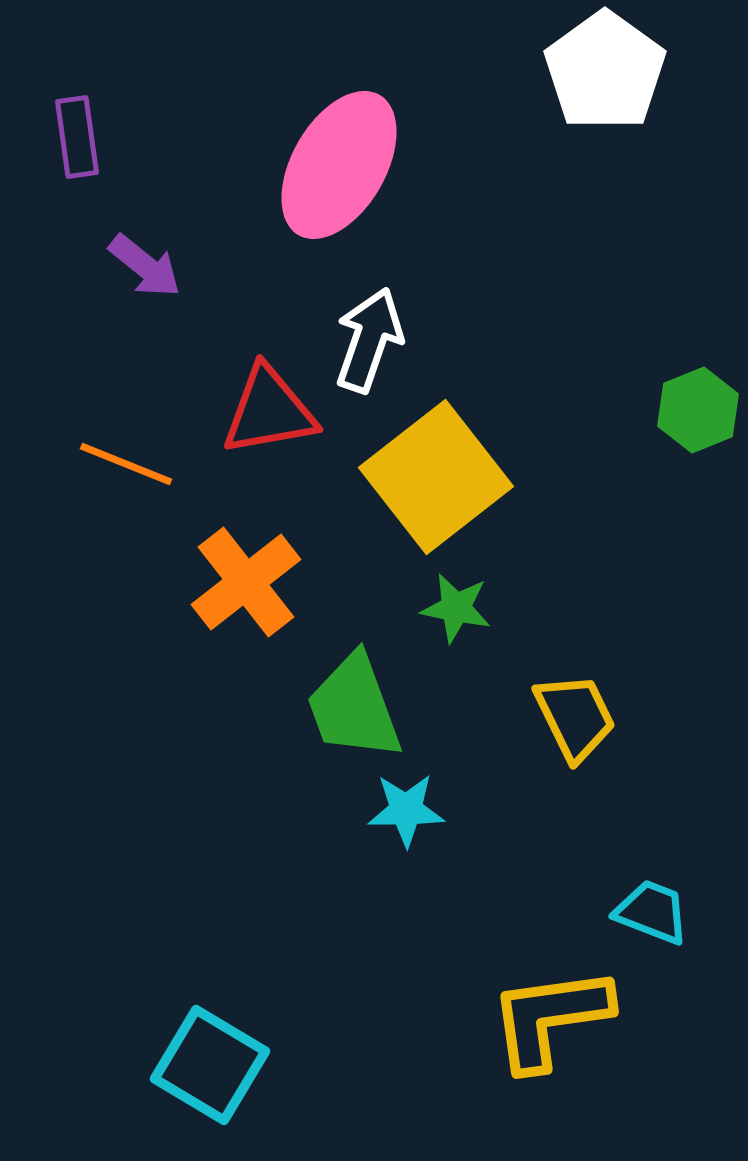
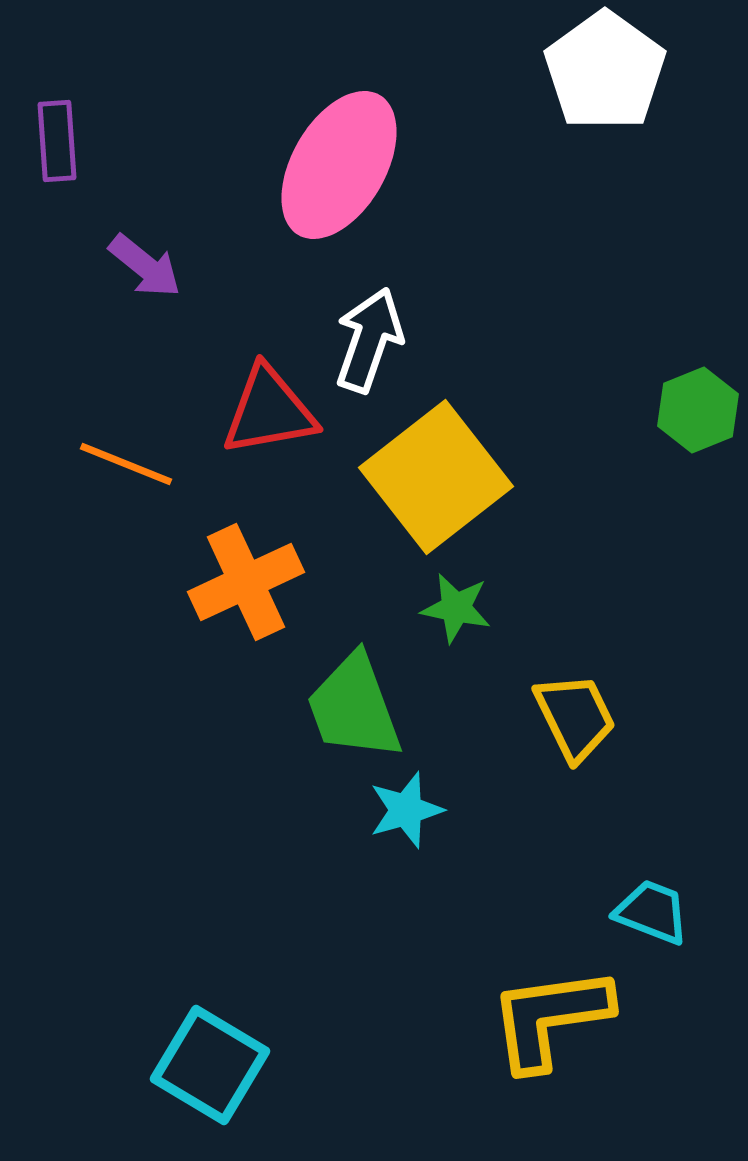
purple rectangle: moved 20 px left, 4 px down; rotated 4 degrees clockwise
orange cross: rotated 13 degrees clockwise
cyan star: rotated 16 degrees counterclockwise
